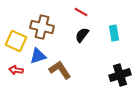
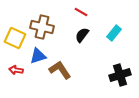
cyan rectangle: rotated 49 degrees clockwise
yellow square: moved 1 px left, 3 px up
